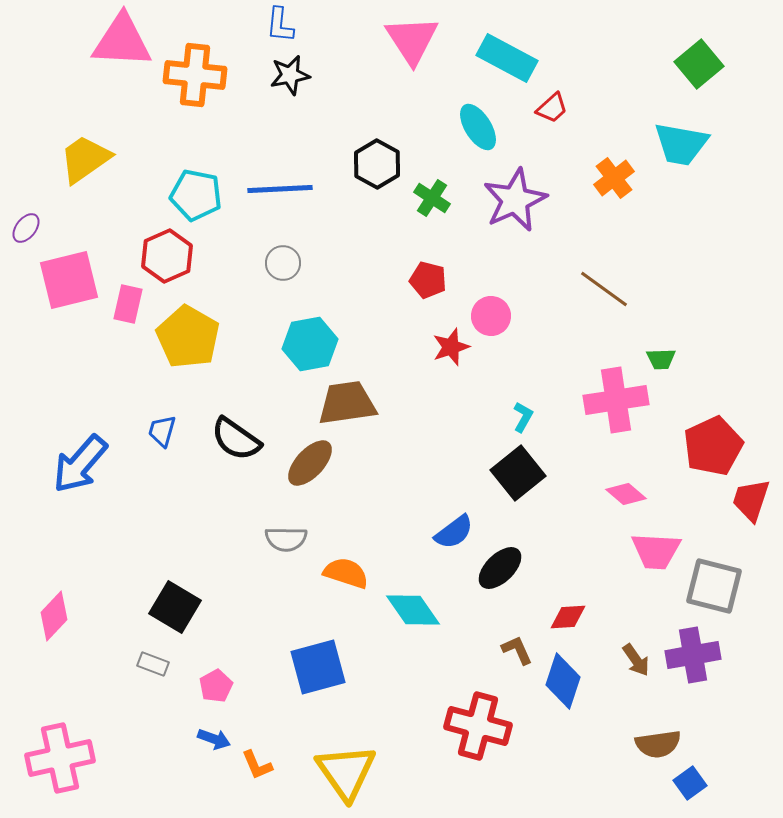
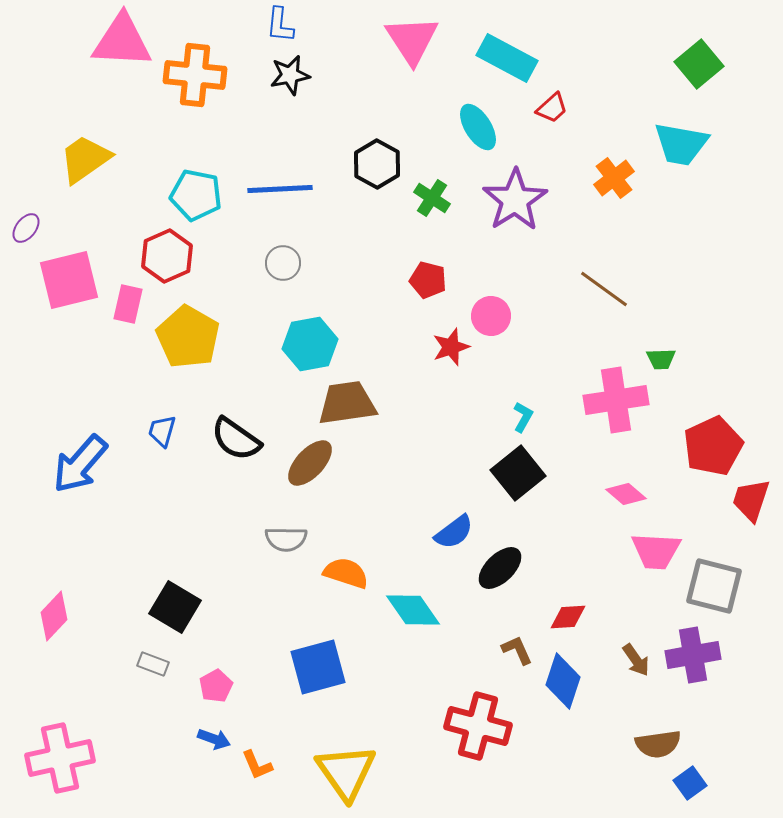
purple star at (515, 200): rotated 8 degrees counterclockwise
